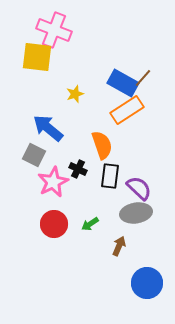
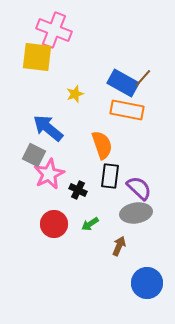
orange rectangle: rotated 44 degrees clockwise
black cross: moved 21 px down
pink star: moved 4 px left, 8 px up
